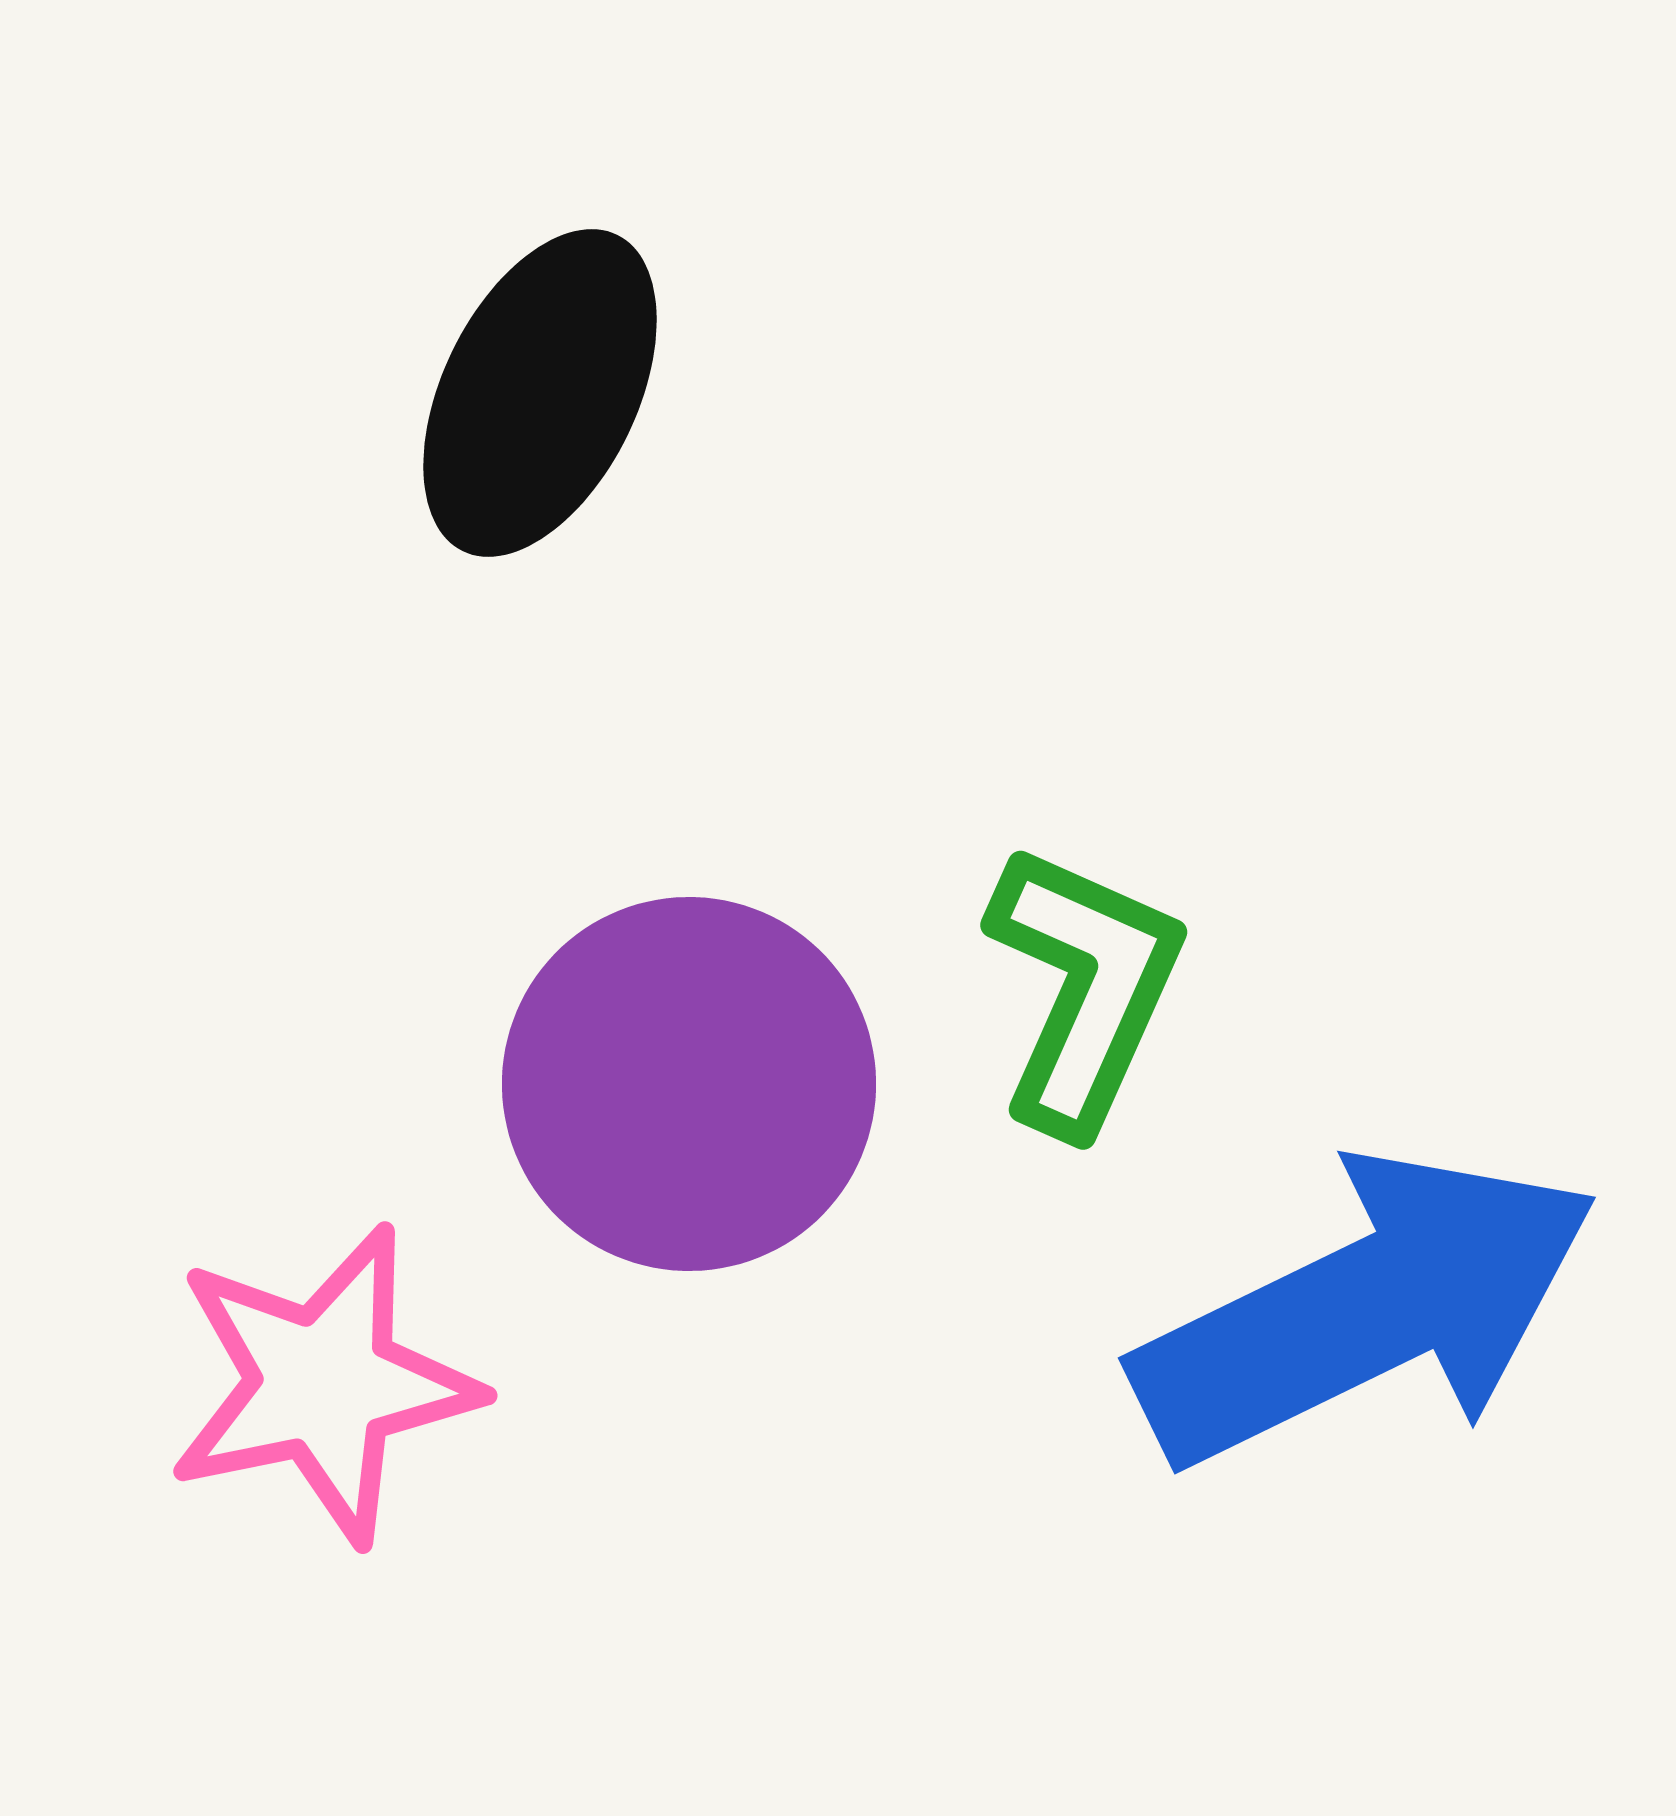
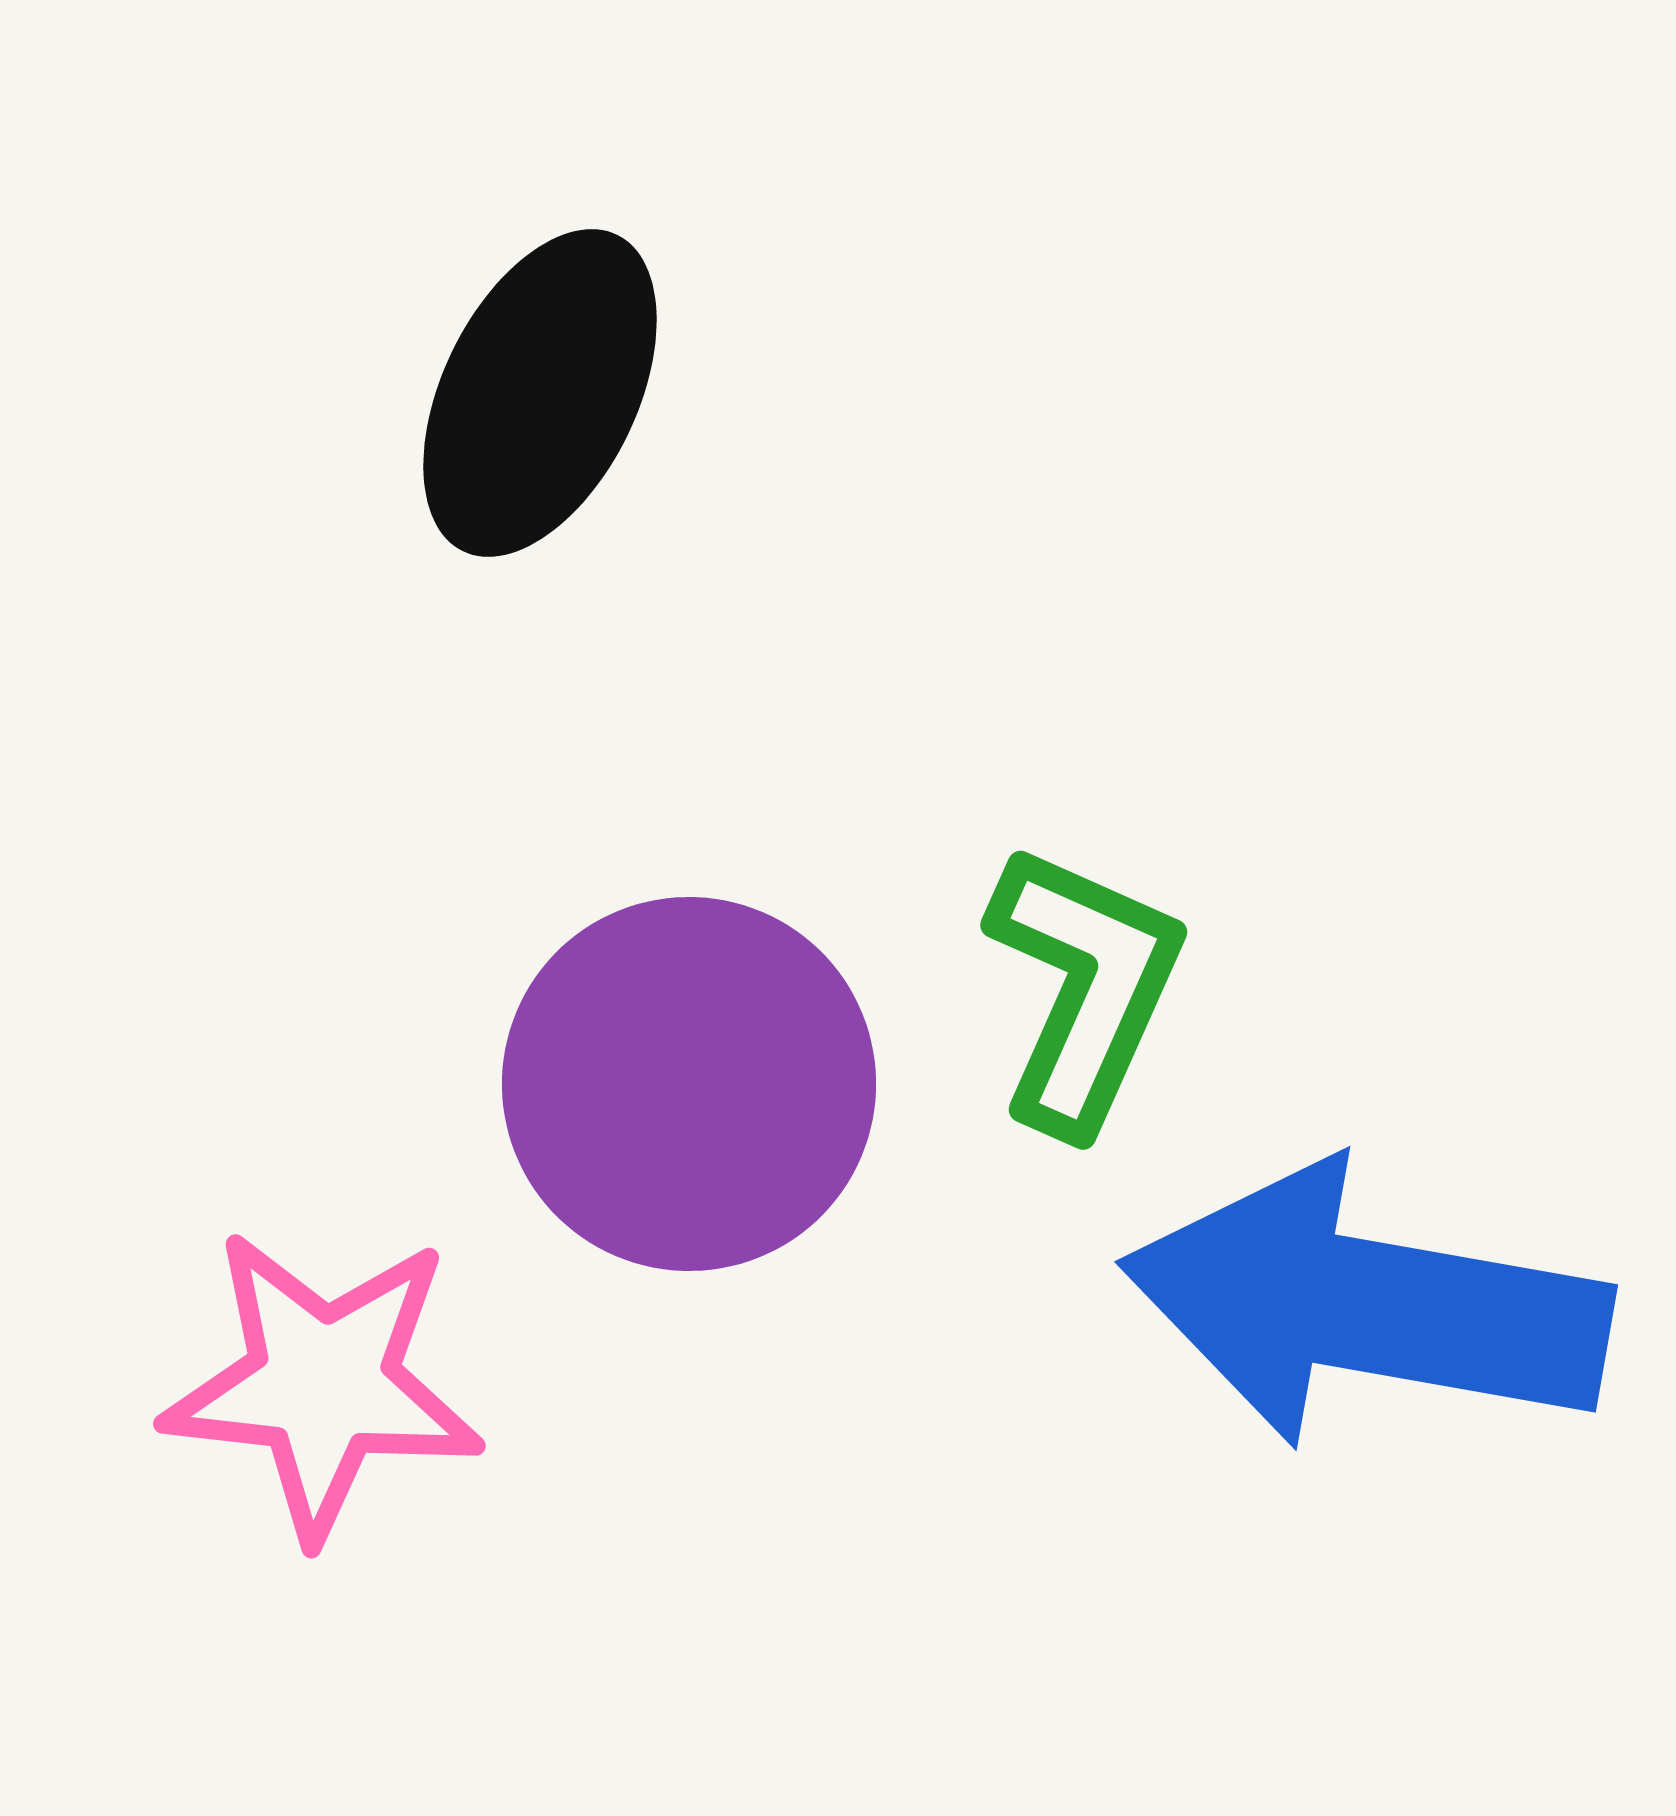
blue arrow: moved 3 px up; rotated 144 degrees counterclockwise
pink star: rotated 18 degrees clockwise
